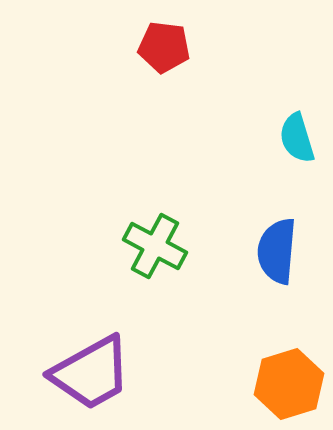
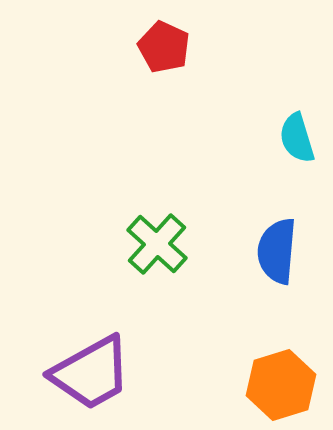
red pentagon: rotated 18 degrees clockwise
green cross: moved 2 px right, 2 px up; rotated 14 degrees clockwise
orange hexagon: moved 8 px left, 1 px down
